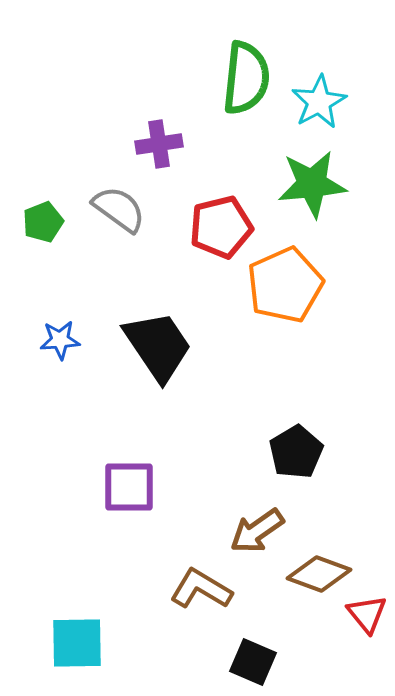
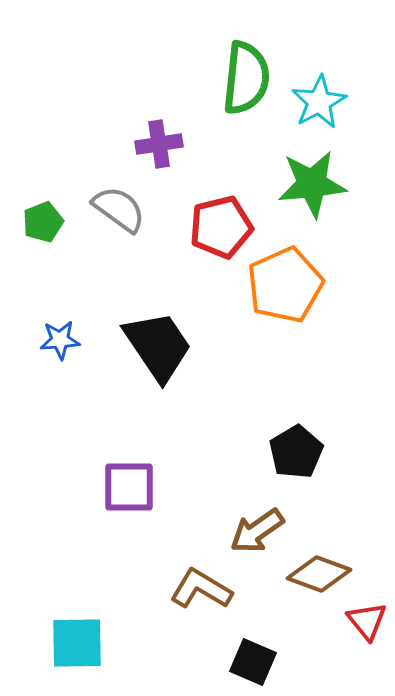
red triangle: moved 7 px down
